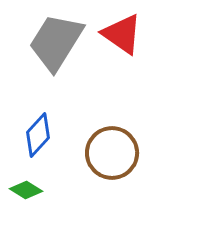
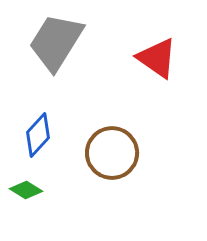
red triangle: moved 35 px right, 24 px down
